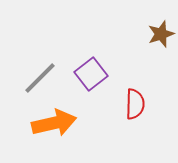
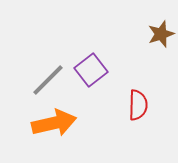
purple square: moved 4 px up
gray line: moved 8 px right, 2 px down
red semicircle: moved 3 px right, 1 px down
